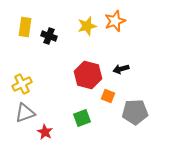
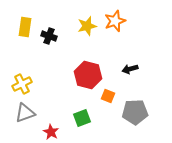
black arrow: moved 9 px right
red star: moved 6 px right
